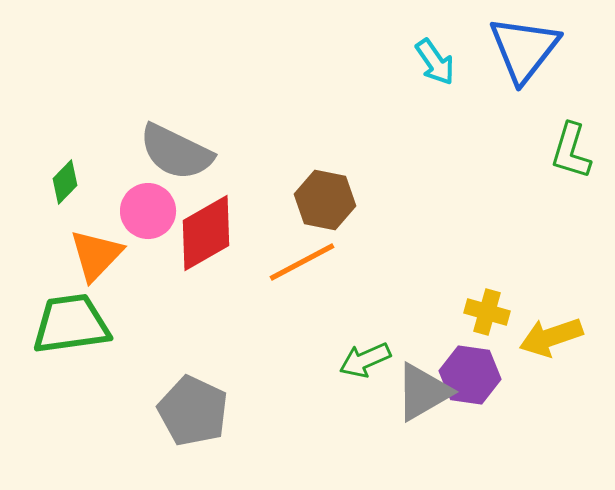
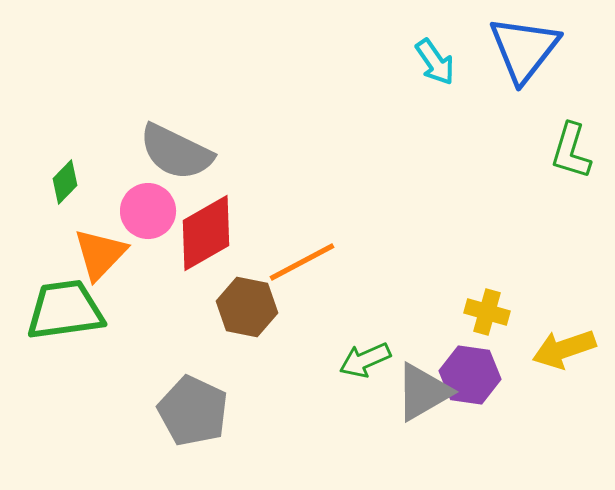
brown hexagon: moved 78 px left, 107 px down
orange triangle: moved 4 px right, 1 px up
green trapezoid: moved 6 px left, 14 px up
yellow arrow: moved 13 px right, 12 px down
